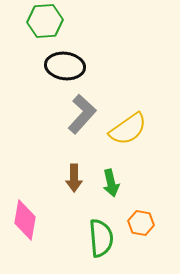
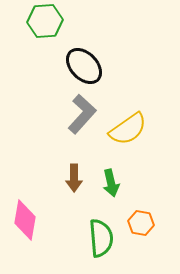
black ellipse: moved 19 px right; rotated 39 degrees clockwise
